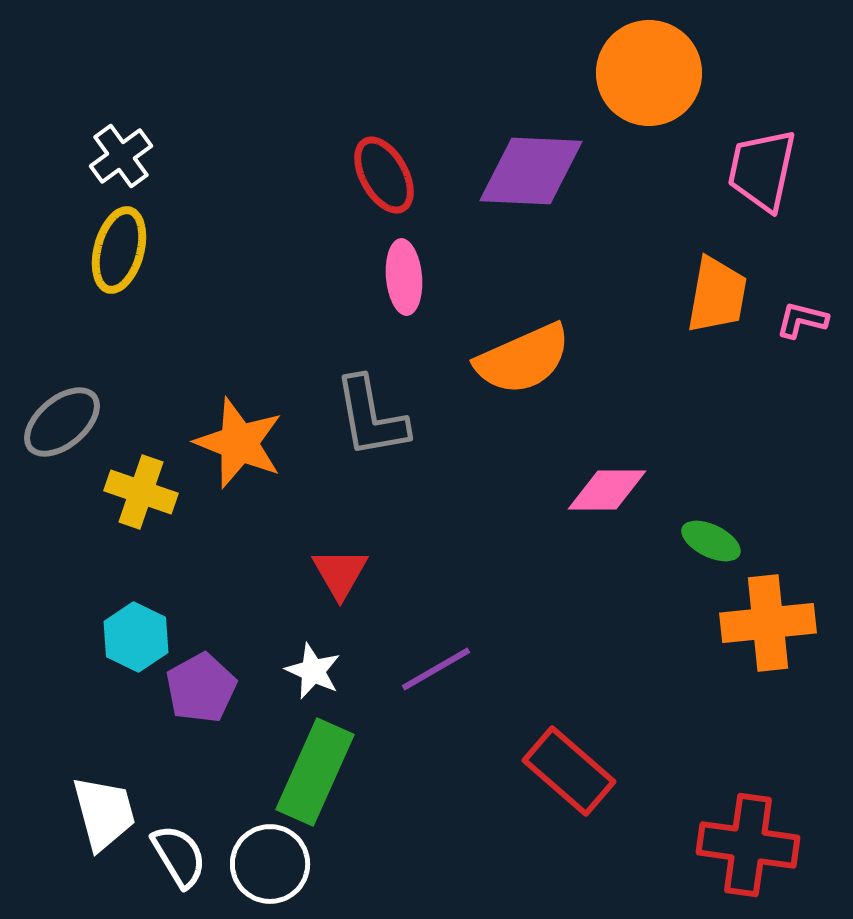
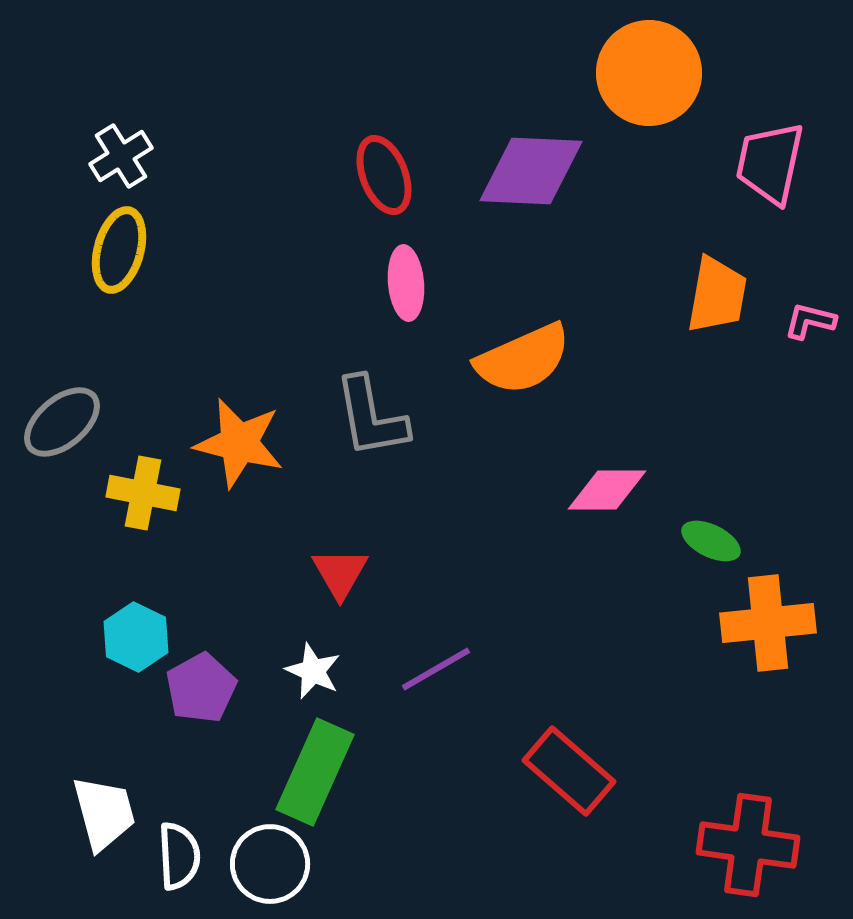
white cross: rotated 4 degrees clockwise
pink trapezoid: moved 8 px right, 7 px up
red ellipse: rotated 8 degrees clockwise
pink ellipse: moved 2 px right, 6 px down
pink L-shape: moved 8 px right, 1 px down
orange star: rotated 8 degrees counterclockwise
yellow cross: moved 2 px right, 1 px down; rotated 8 degrees counterclockwise
white semicircle: rotated 28 degrees clockwise
